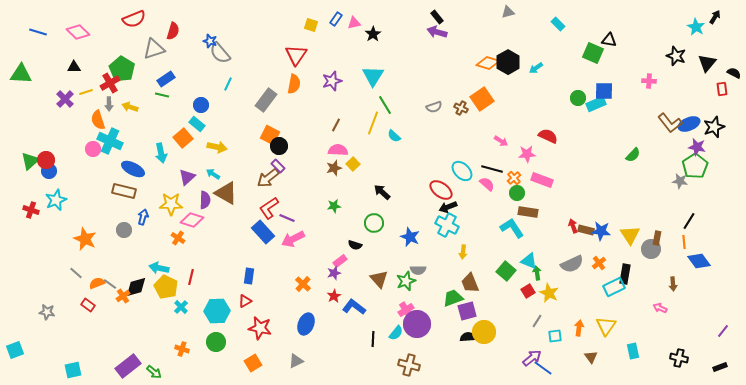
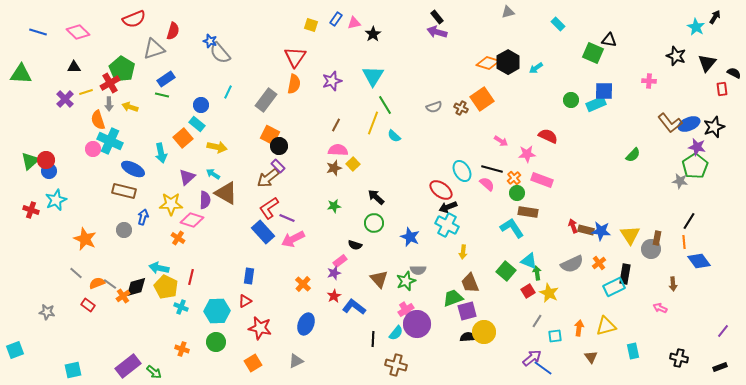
red triangle at (296, 55): moved 1 px left, 2 px down
cyan line at (228, 84): moved 8 px down
green circle at (578, 98): moved 7 px left, 2 px down
cyan ellipse at (462, 171): rotated 15 degrees clockwise
black arrow at (382, 192): moved 6 px left, 5 px down
cyan cross at (181, 307): rotated 24 degrees counterclockwise
yellow triangle at (606, 326): rotated 40 degrees clockwise
brown cross at (409, 365): moved 13 px left
